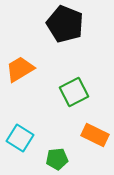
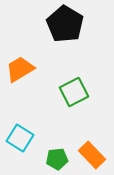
black pentagon: rotated 9 degrees clockwise
orange rectangle: moved 3 px left, 20 px down; rotated 20 degrees clockwise
